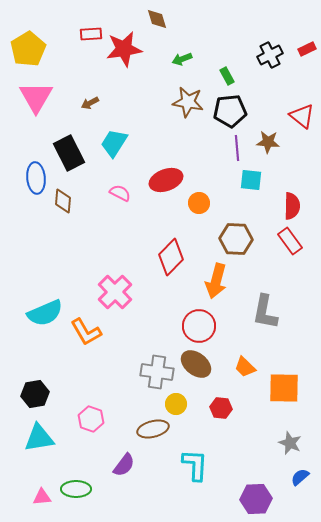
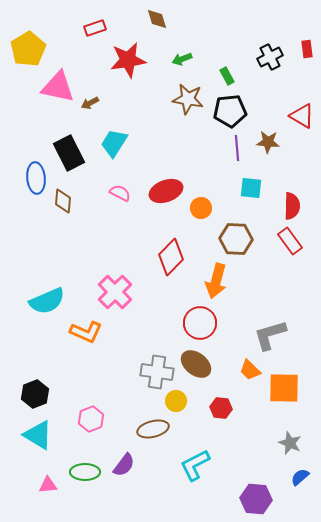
red rectangle at (91, 34): moved 4 px right, 6 px up; rotated 15 degrees counterclockwise
red star at (124, 49): moved 4 px right, 11 px down
red rectangle at (307, 49): rotated 72 degrees counterclockwise
black cross at (270, 55): moved 2 px down
pink triangle at (36, 97): moved 22 px right, 10 px up; rotated 48 degrees counterclockwise
brown star at (188, 102): moved 3 px up
red triangle at (302, 116): rotated 8 degrees counterclockwise
red ellipse at (166, 180): moved 11 px down
cyan square at (251, 180): moved 8 px down
orange circle at (199, 203): moved 2 px right, 5 px down
gray L-shape at (265, 312): moved 5 px right, 23 px down; rotated 63 degrees clockwise
cyan semicircle at (45, 313): moved 2 px right, 12 px up
red circle at (199, 326): moved 1 px right, 3 px up
orange L-shape at (86, 332): rotated 36 degrees counterclockwise
orange trapezoid at (245, 367): moved 5 px right, 3 px down
black hexagon at (35, 394): rotated 12 degrees counterclockwise
yellow circle at (176, 404): moved 3 px up
pink hexagon at (91, 419): rotated 20 degrees clockwise
cyan triangle at (39, 438): moved 1 px left, 3 px up; rotated 40 degrees clockwise
cyan L-shape at (195, 465): rotated 120 degrees counterclockwise
green ellipse at (76, 489): moved 9 px right, 17 px up
pink triangle at (42, 497): moved 6 px right, 12 px up
purple hexagon at (256, 499): rotated 8 degrees clockwise
